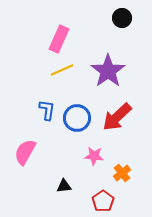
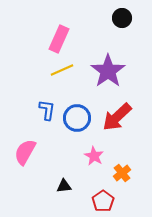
pink star: rotated 24 degrees clockwise
